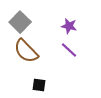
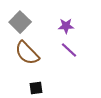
purple star: moved 3 px left; rotated 14 degrees counterclockwise
brown semicircle: moved 1 px right, 2 px down
black square: moved 3 px left, 3 px down; rotated 16 degrees counterclockwise
